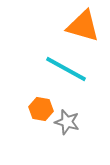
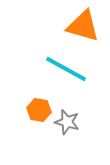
orange hexagon: moved 2 px left, 1 px down
